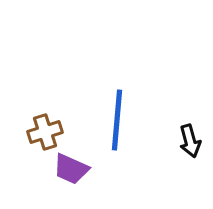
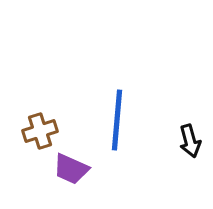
brown cross: moved 5 px left, 1 px up
